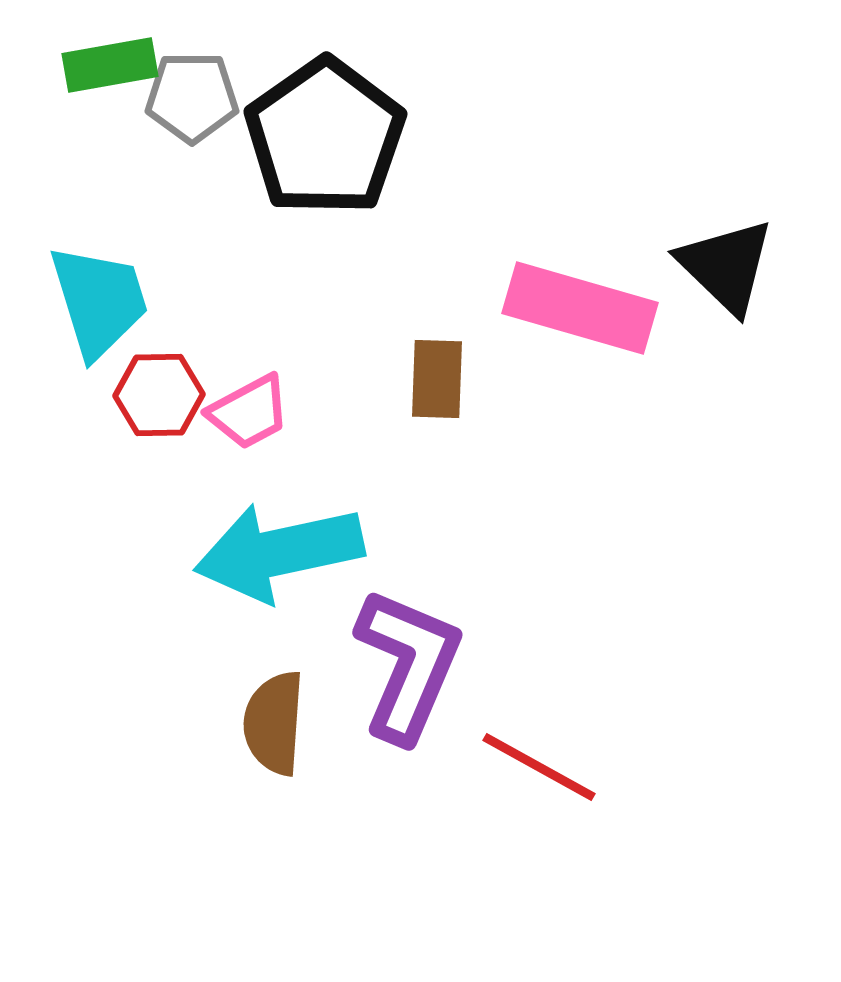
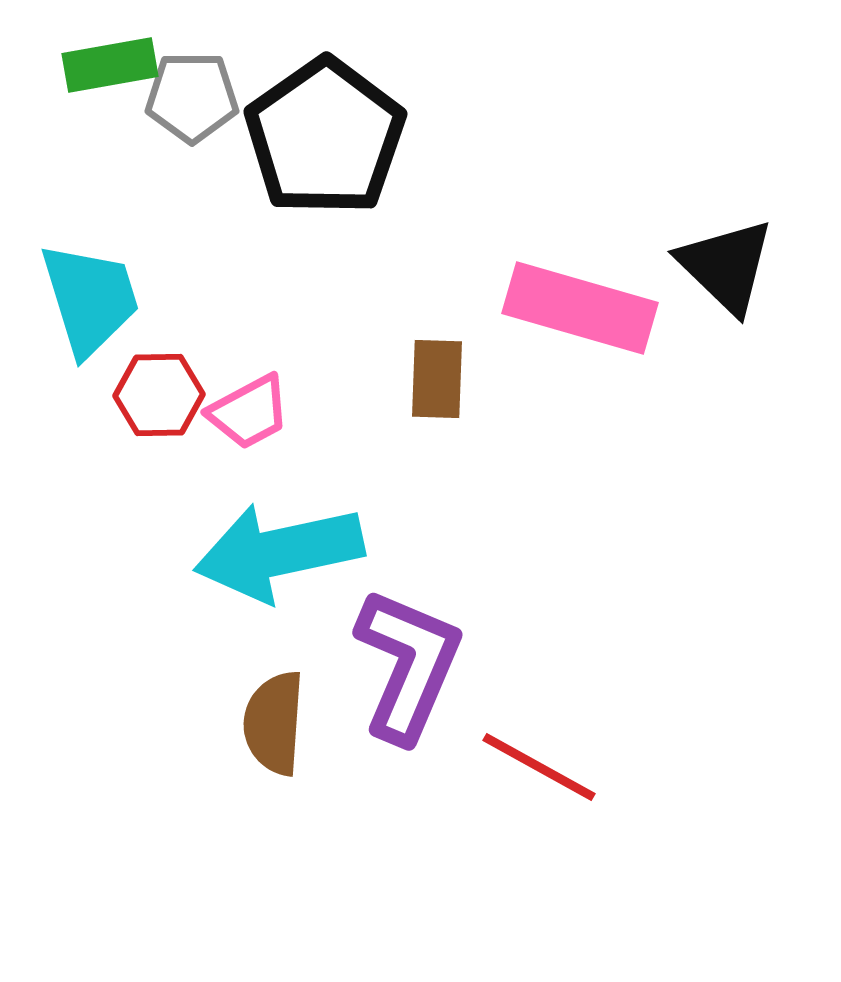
cyan trapezoid: moved 9 px left, 2 px up
